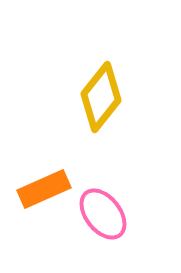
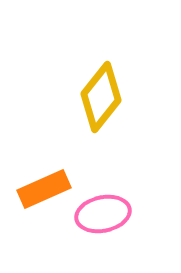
pink ellipse: rotated 64 degrees counterclockwise
